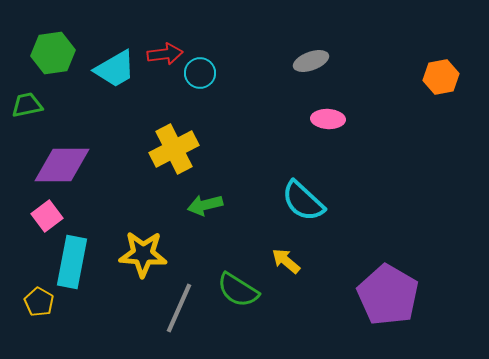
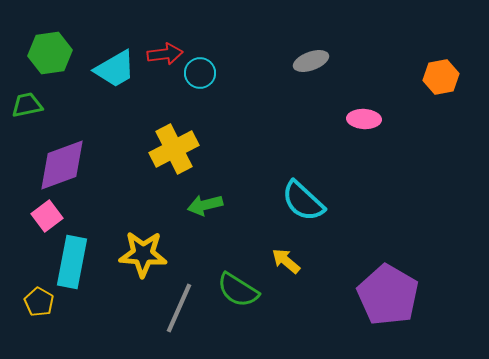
green hexagon: moved 3 px left
pink ellipse: moved 36 px right
purple diamond: rotated 20 degrees counterclockwise
